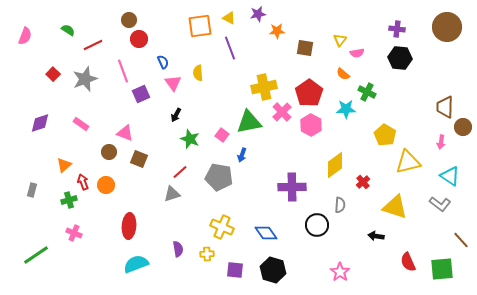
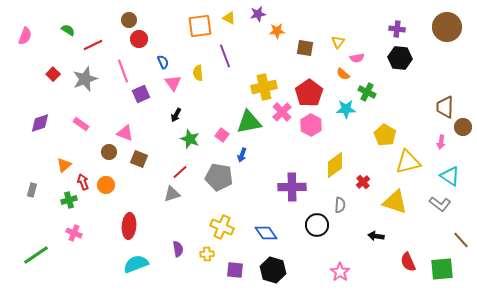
yellow triangle at (340, 40): moved 2 px left, 2 px down
purple line at (230, 48): moved 5 px left, 8 px down
pink semicircle at (357, 53): moved 5 px down
yellow triangle at (395, 207): moved 5 px up
